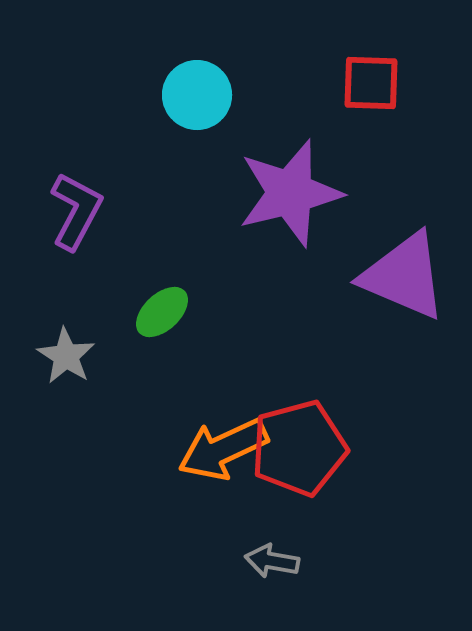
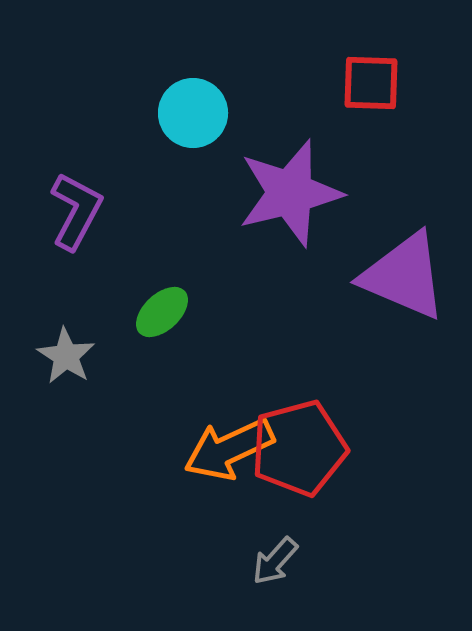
cyan circle: moved 4 px left, 18 px down
orange arrow: moved 6 px right
gray arrow: moved 3 px right; rotated 58 degrees counterclockwise
